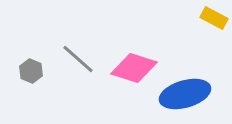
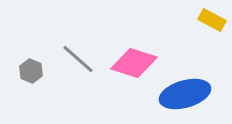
yellow rectangle: moved 2 px left, 2 px down
pink diamond: moved 5 px up
